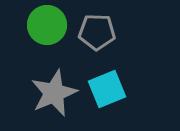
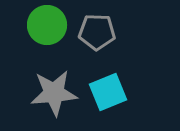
cyan square: moved 1 px right, 3 px down
gray star: rotated 18 degrees clockwise
